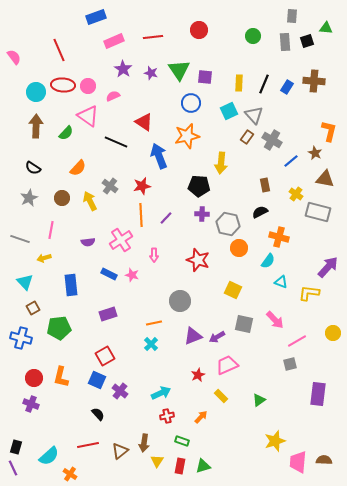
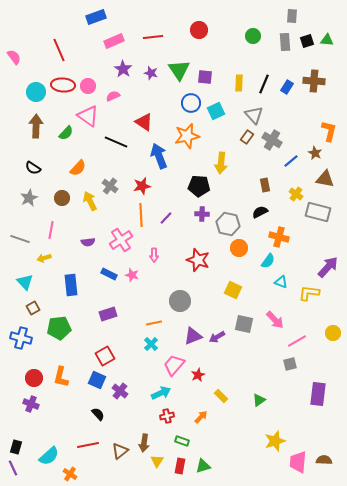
green triangle at (326, 28): moved 1 px right, 12 px down
cyan square at (229, 111): moved 13 px left
pink trapezoid at (227, 365): moved 53 px left; rotated 25 degrees counterclockwise
